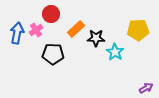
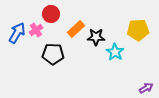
blue arrow: rotated 20 degrees clockwise
black star: moved 1 px up
